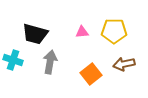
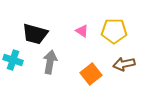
pink triangle: moved 1 px up; rotated 40 degrees clockwise
